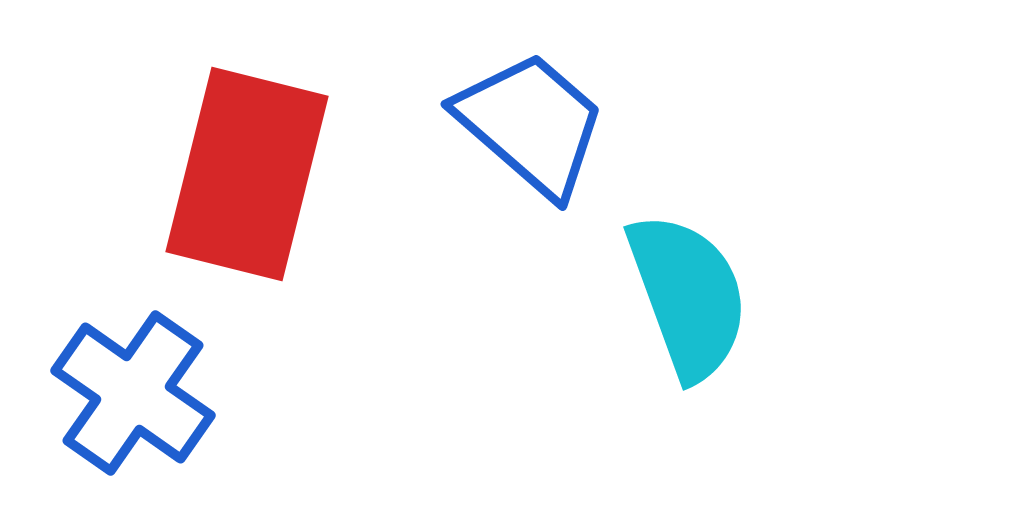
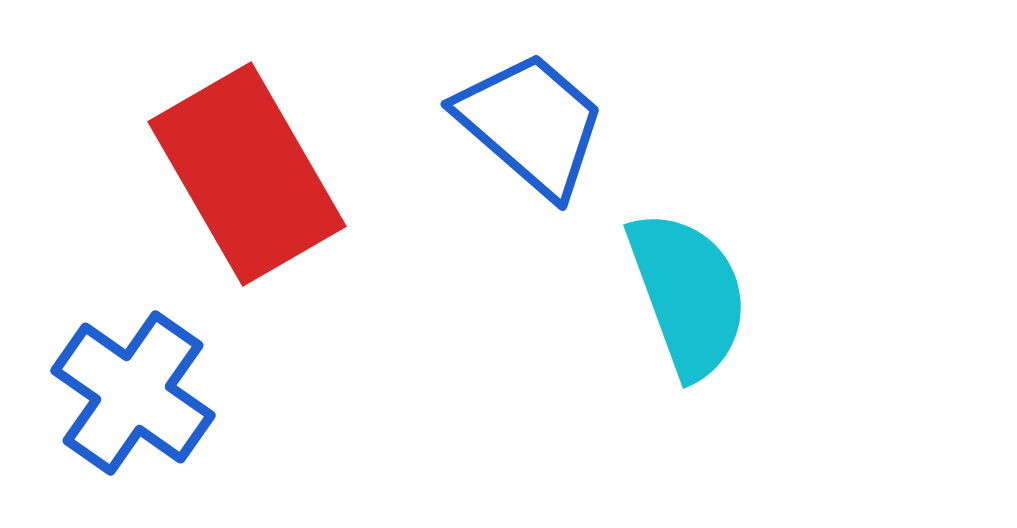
red rectangle: rotated 44 degrees counterclockwise
cyan semicircle: moved 2 px up
